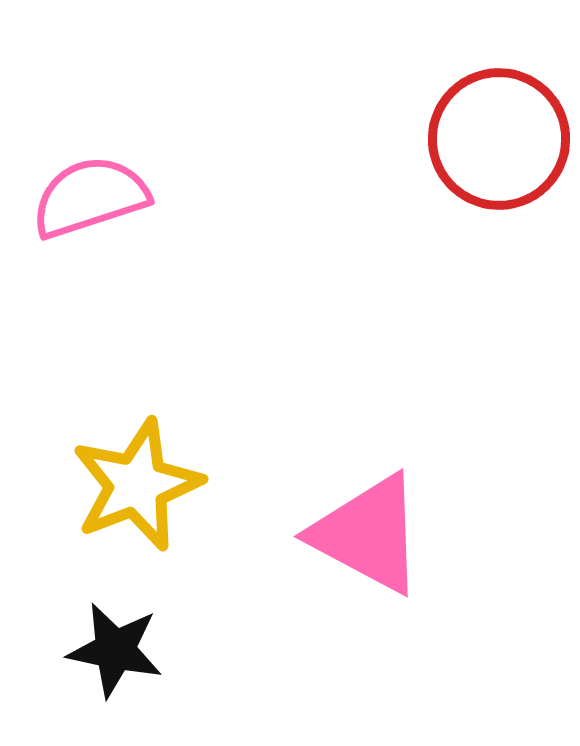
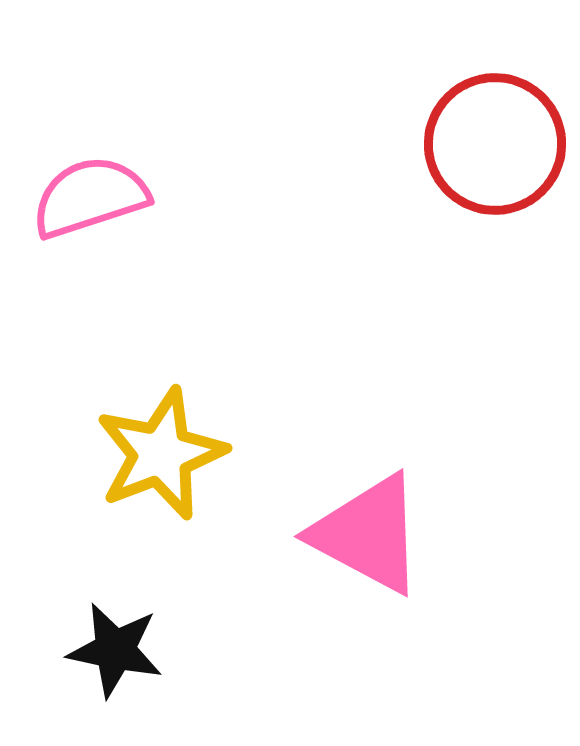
red circle: moved 4 px left, 5 px down
yellow star: moved 24 px right, 31 px up
